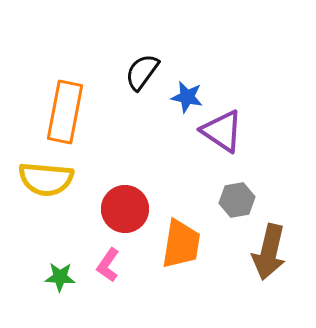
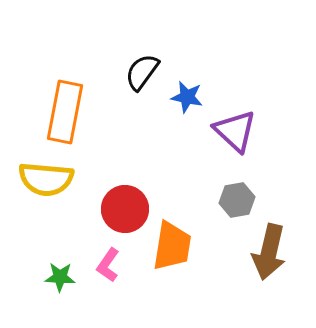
purple triangle: moved 13 px right; rotated 9 degrees clockwise
orange trapezoid: moved 9 px left, 2 px down
